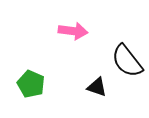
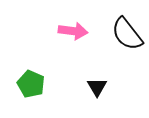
black semicircle: moved 27 px up
black triangle: rotated 40 degrees clockwise
